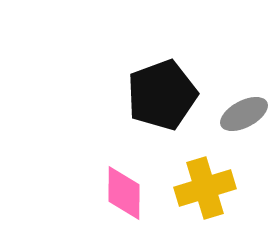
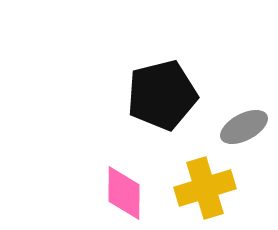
black pentagon: rotated 6 degrees clockwise
gray ellipse: moved 13 px down
